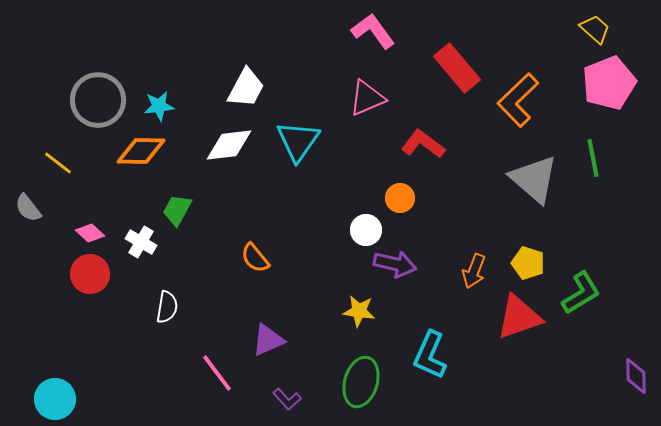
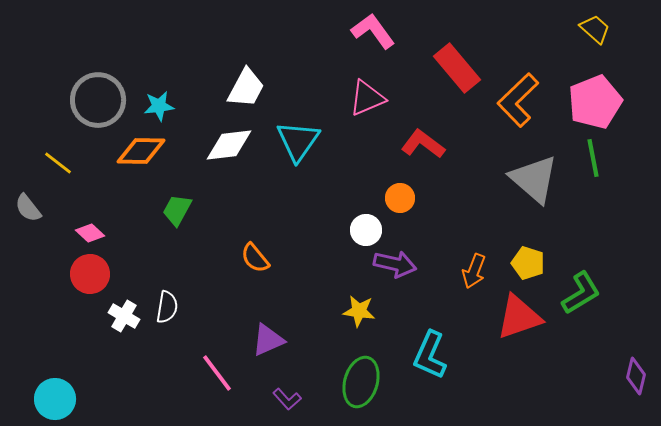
pink pentagon: moved 14 px left, 19 px down
white cross: moved 17 px left, 74 px down
purple diamond: rotated 15 degrees clockwise
